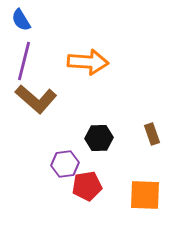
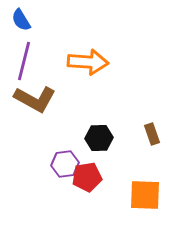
brown L-shape: moved 1 px left; rotated 12 degrees counterclockwise
red pentagon: moved 9 px up
